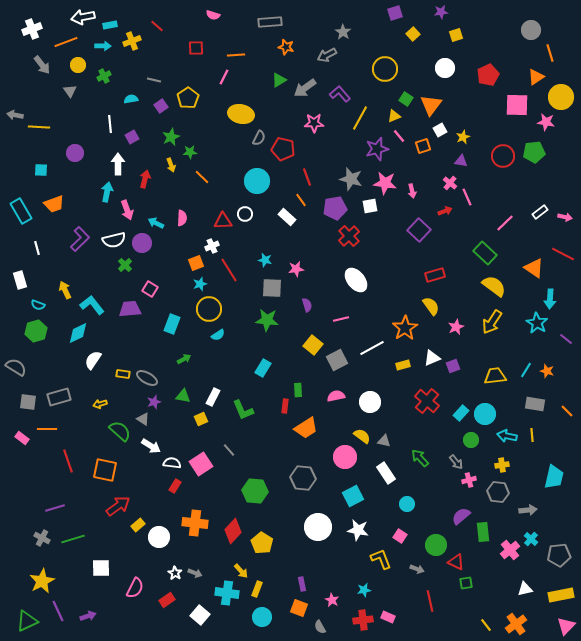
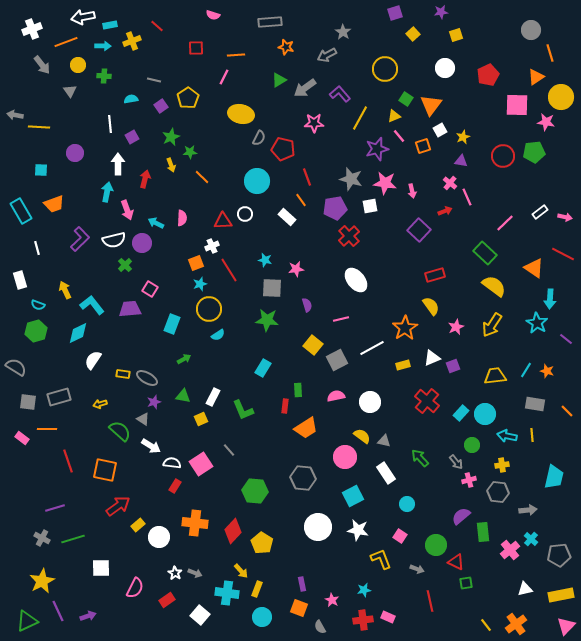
green cross at (104, 76): rotated 32 degrees clockwise
yellow arrow at (492, 322): moved 3 px down
green circle at (471, 440): moved 1 px right, 5 px down
